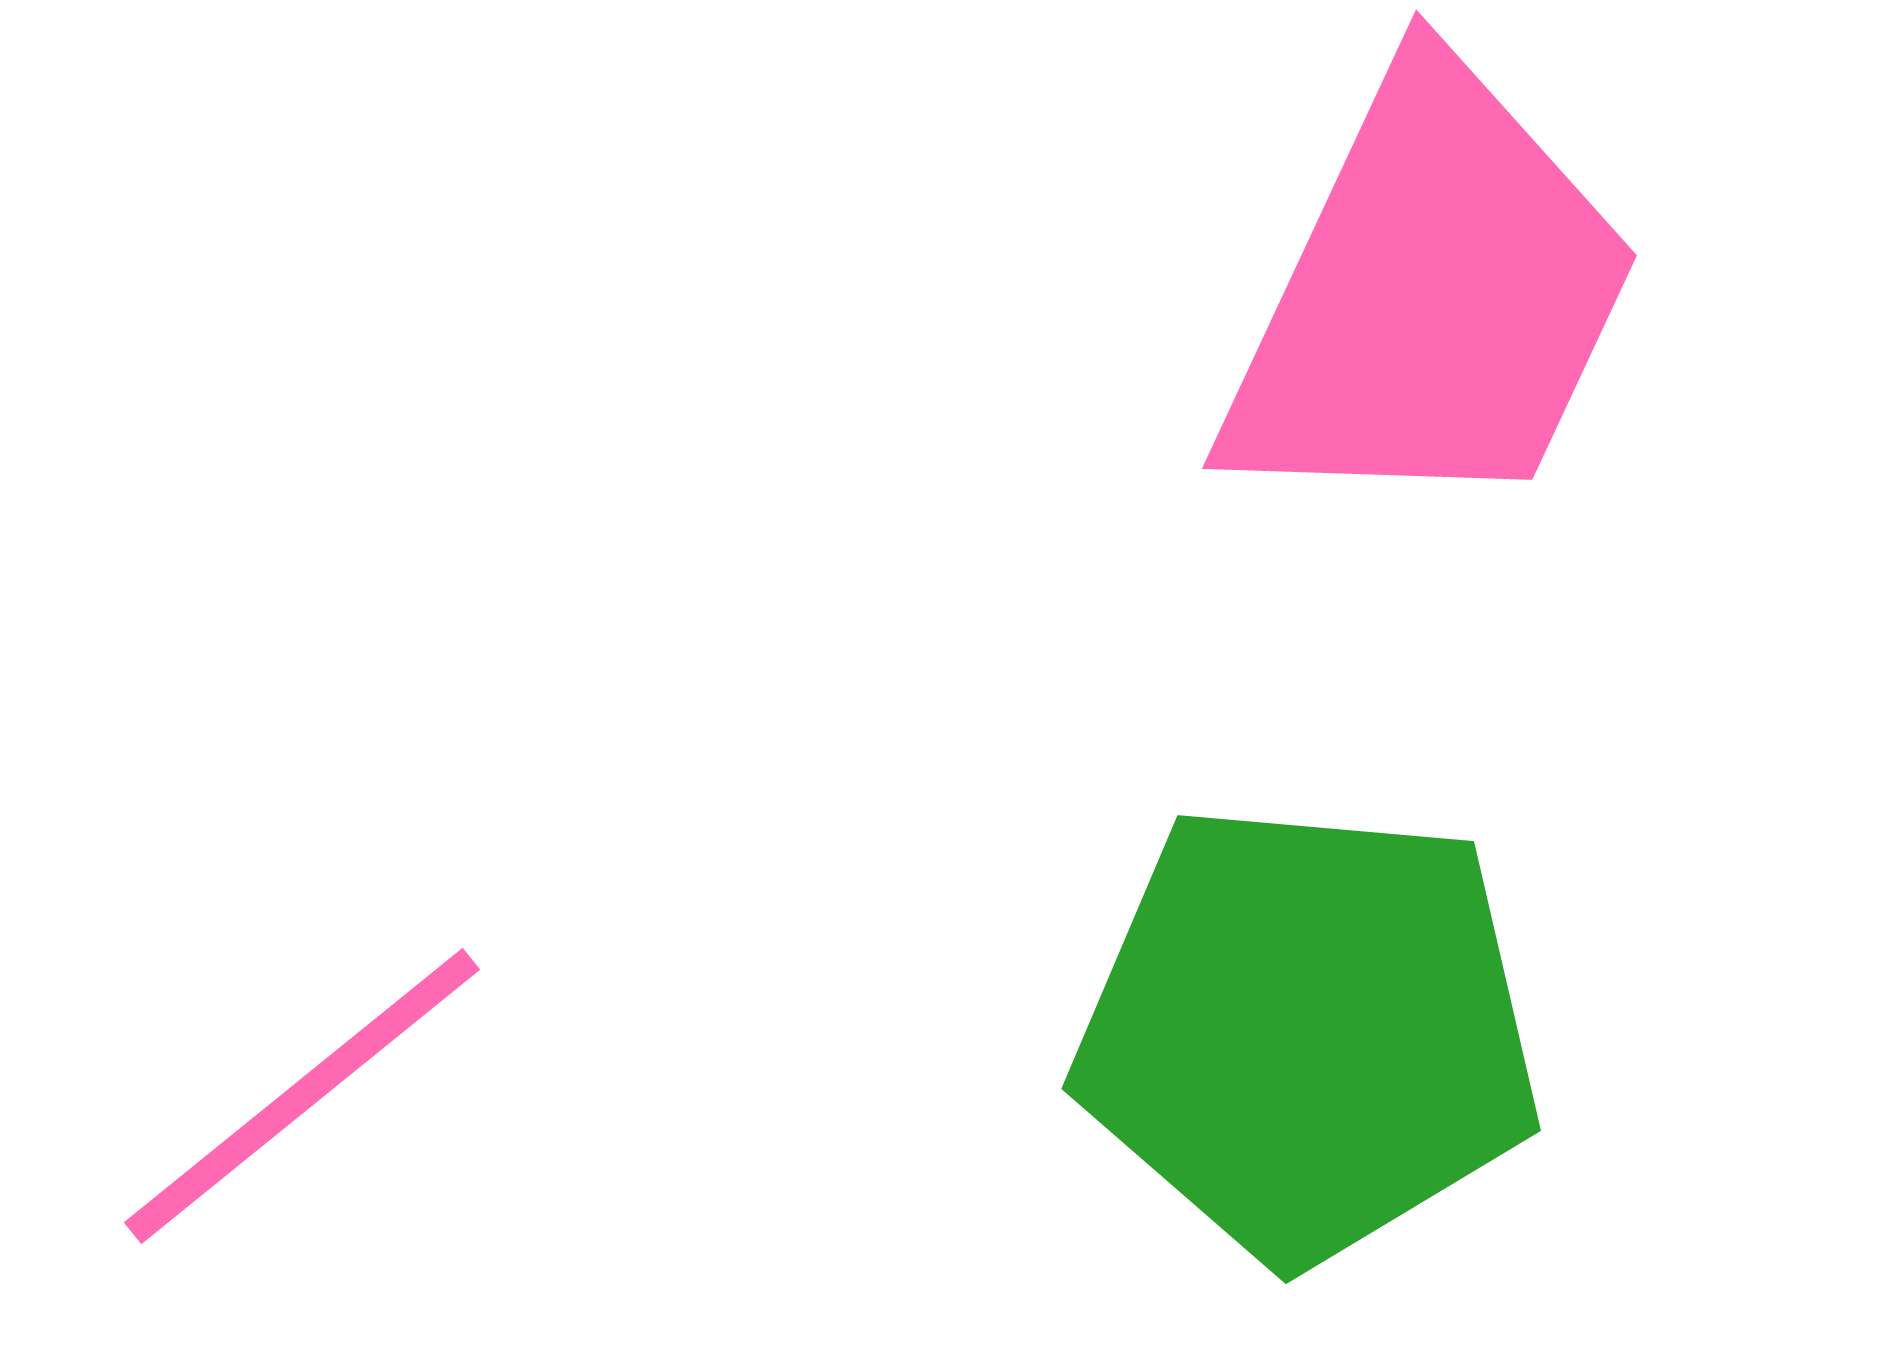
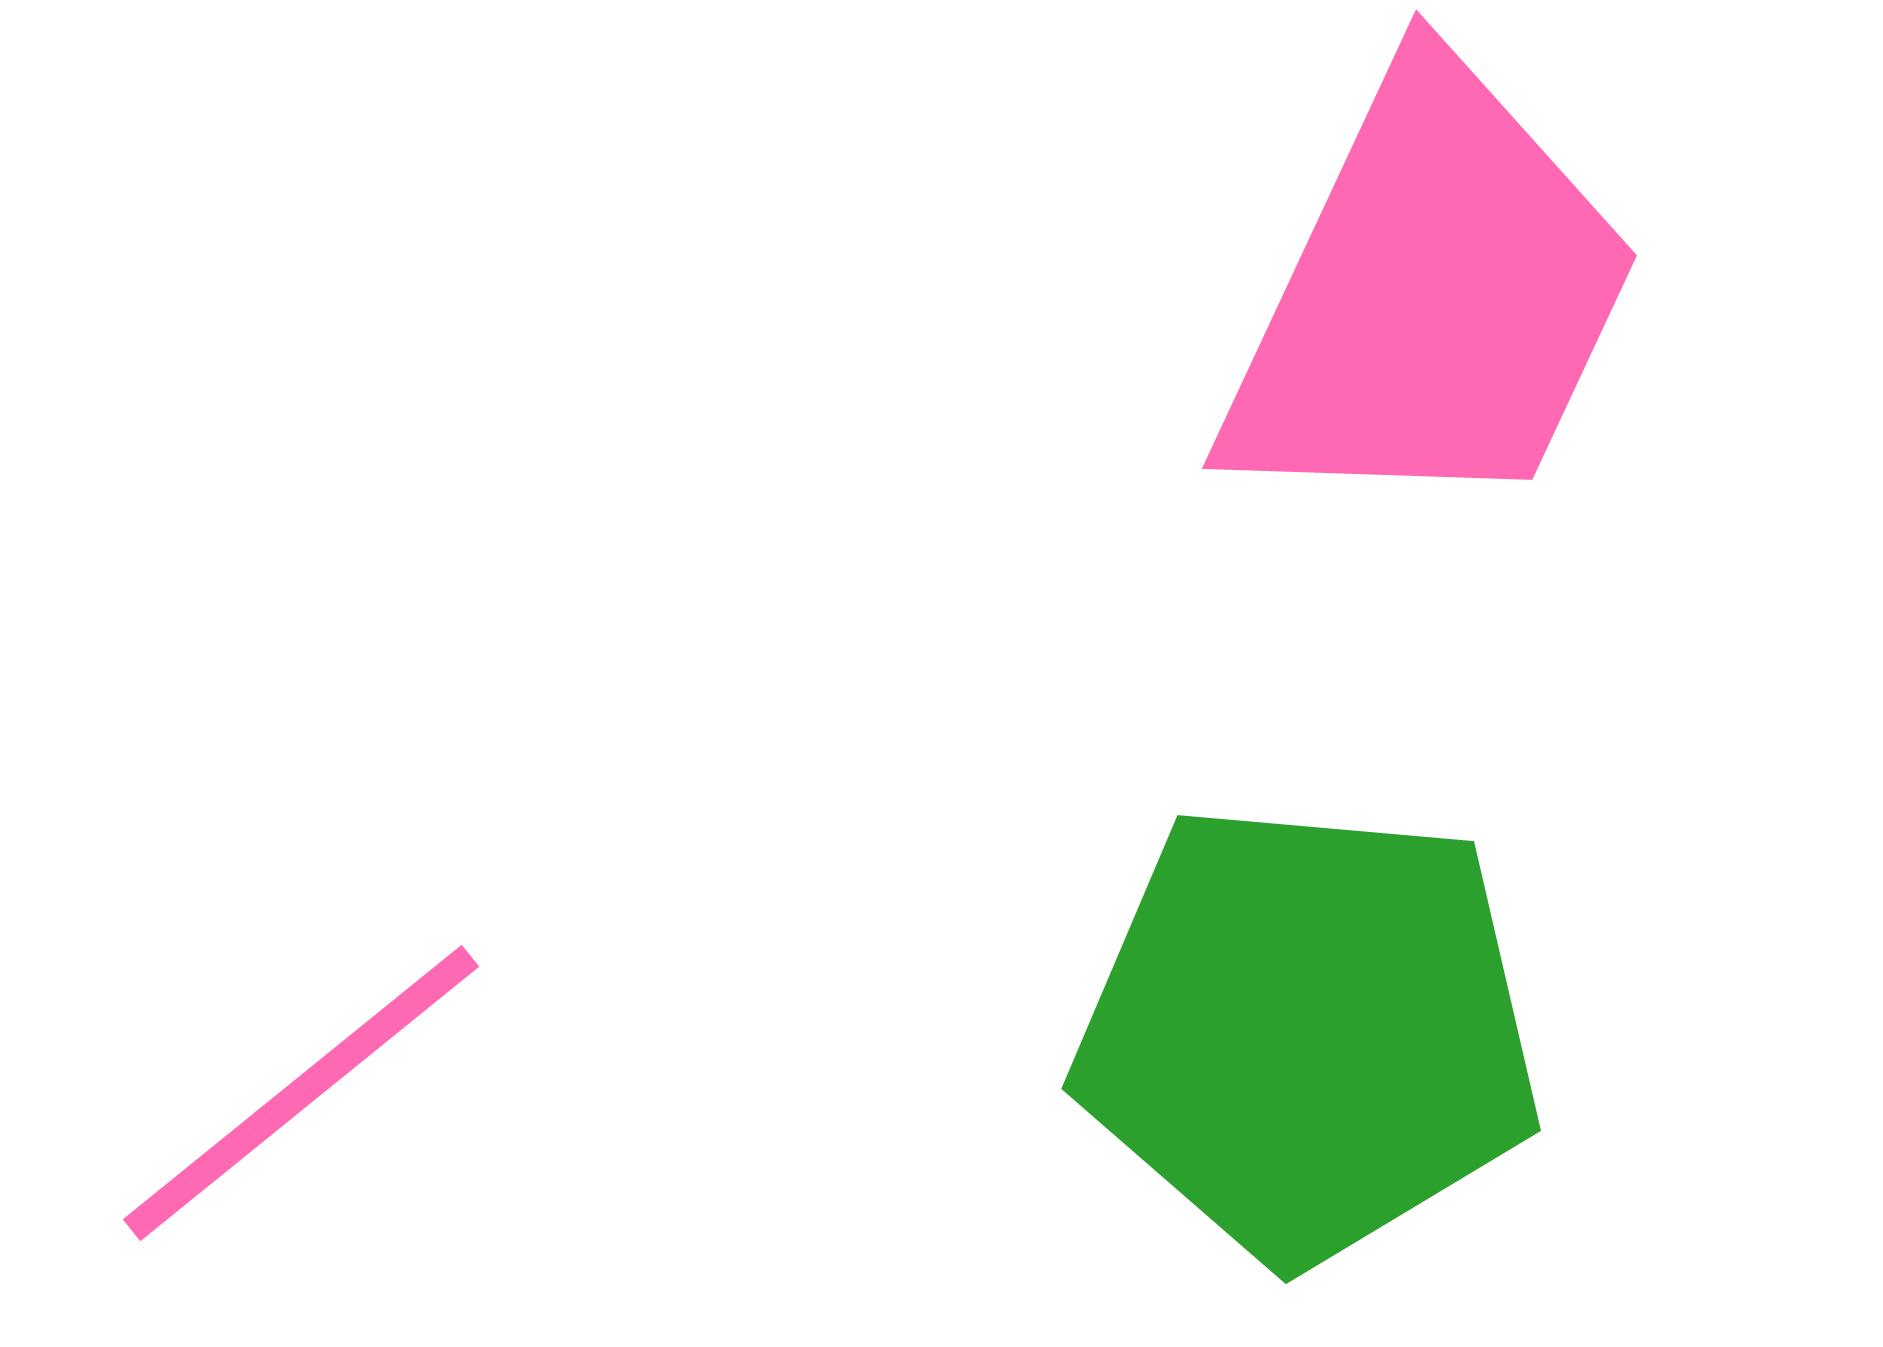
pink line: moved 1 px left, 3 px up
